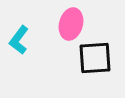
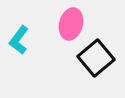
black square: moved 1 px right; rotated 36 degrees counterclockwise
